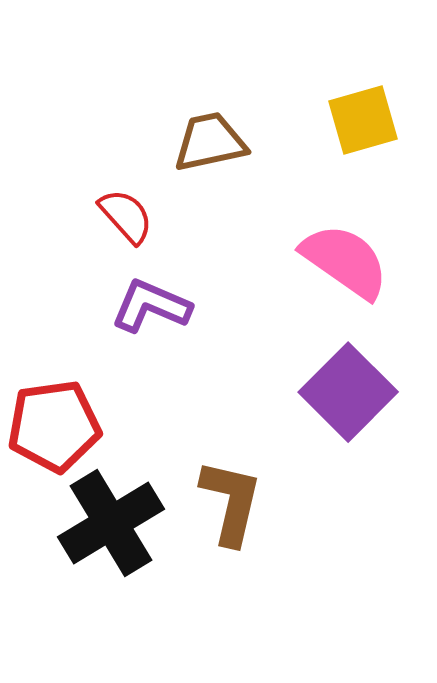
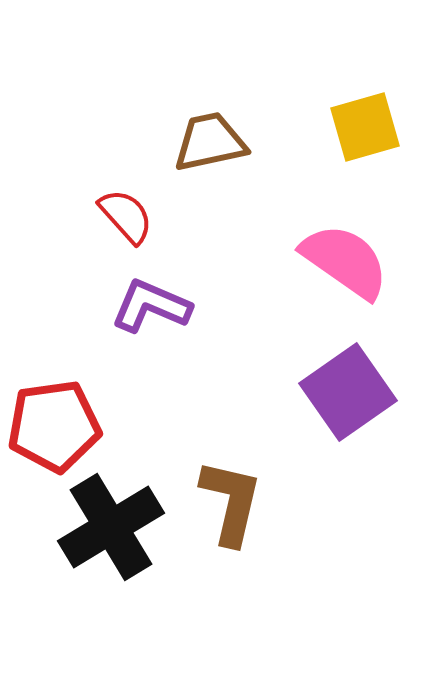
yellow square: moved 2 px right, 7 px down
purple square: rotated 10 degrees clockwise
black cross: moved 4 px down
